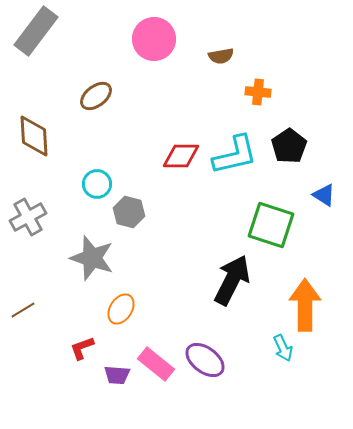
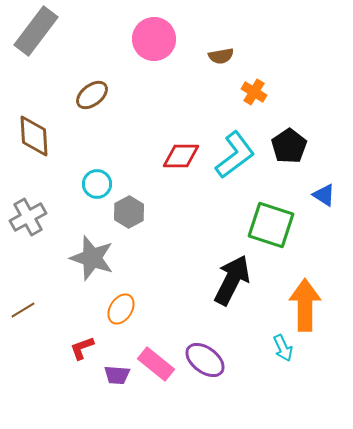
orange cross: moved 4 px left; rotated 25 degrees clockwise
brown ellipse: moved 4 px left, 1 px up
cyan L-shape: rotated 24 degrees counterclockwise
gray hexagon: rotated 16 degrees clockwise
